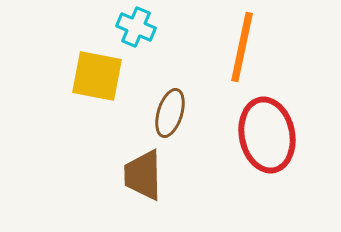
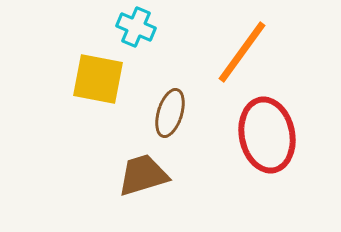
orange line: moved 5 px down; rotated 24 degrees clockwise
yellow square: moved 1 px right, 3 px down
brown trapezoid: rotated 74 degrees clockwise
